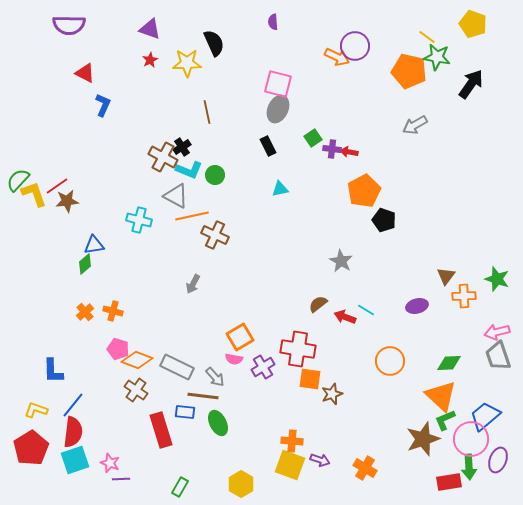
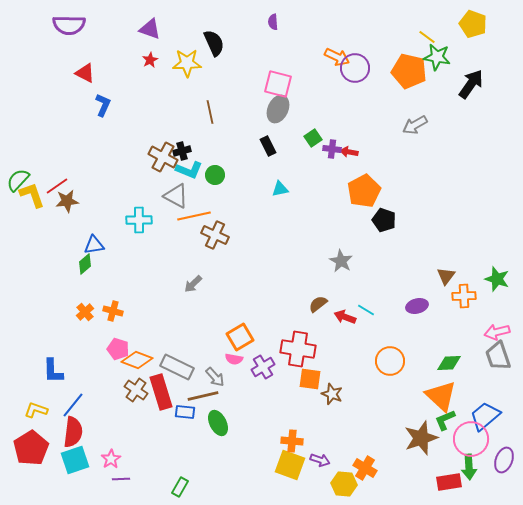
purple circle at (355, 46): moved 22 px down
brown line at (207, 112): moved 3 px right
black cross at (182, 147): moved 4 px down; rotated 18 degrees clockwise
yellow L-shape at (34, 194): moved 2 px left, 1 px down
orange line at (192, 216): moved 2 px right
cyan cross at (139, 220): rotated 15 degrees counterclockwise
gray arrow at (193, 284): rotated 18 degrees clockwise
brown star at (332, 394): rotated 30 degrees counterclockwise
brown line at (203, 396): rotated 20 degrees counterclockwise
red rectangle at (161, 430): moved 38 px up
brown star at (423, 439): moved 2 px left, 1 px up
purple ellipse at (498, 460): moved 6 px right
pink star at (110, 463): moved 1 px right, 4 px up; rotated 18 degrees clockwise
yellow hexagon at (241, 484): moved 103 px right; rotated 25 degrees counterclockwise
